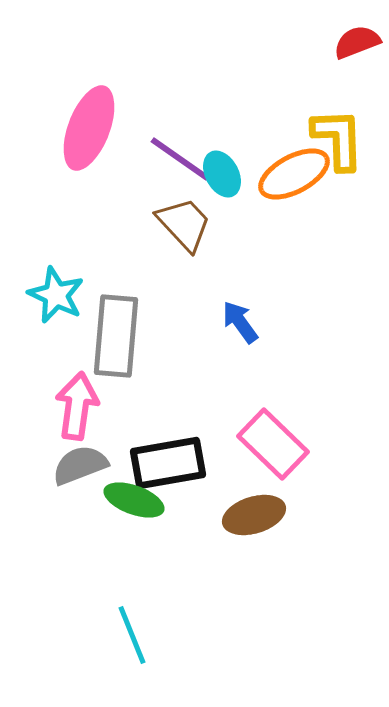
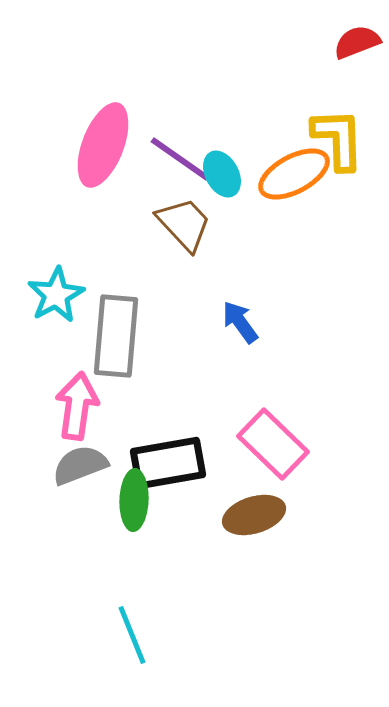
pink ellipse: moved 14 px right, 17 px down
cyan star: rotated 18 degrees clockwise
green ellipse: rotated 72 degrees clockwise
